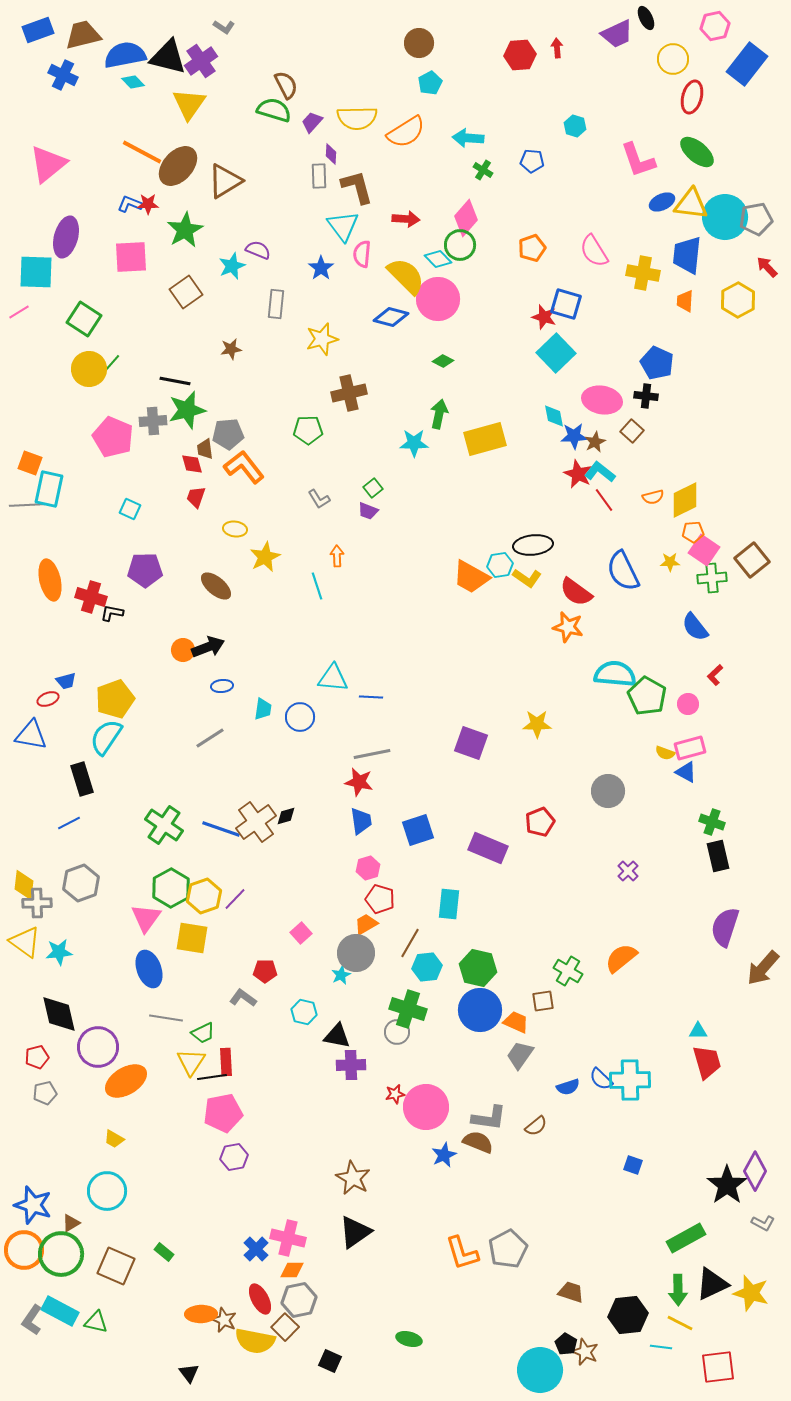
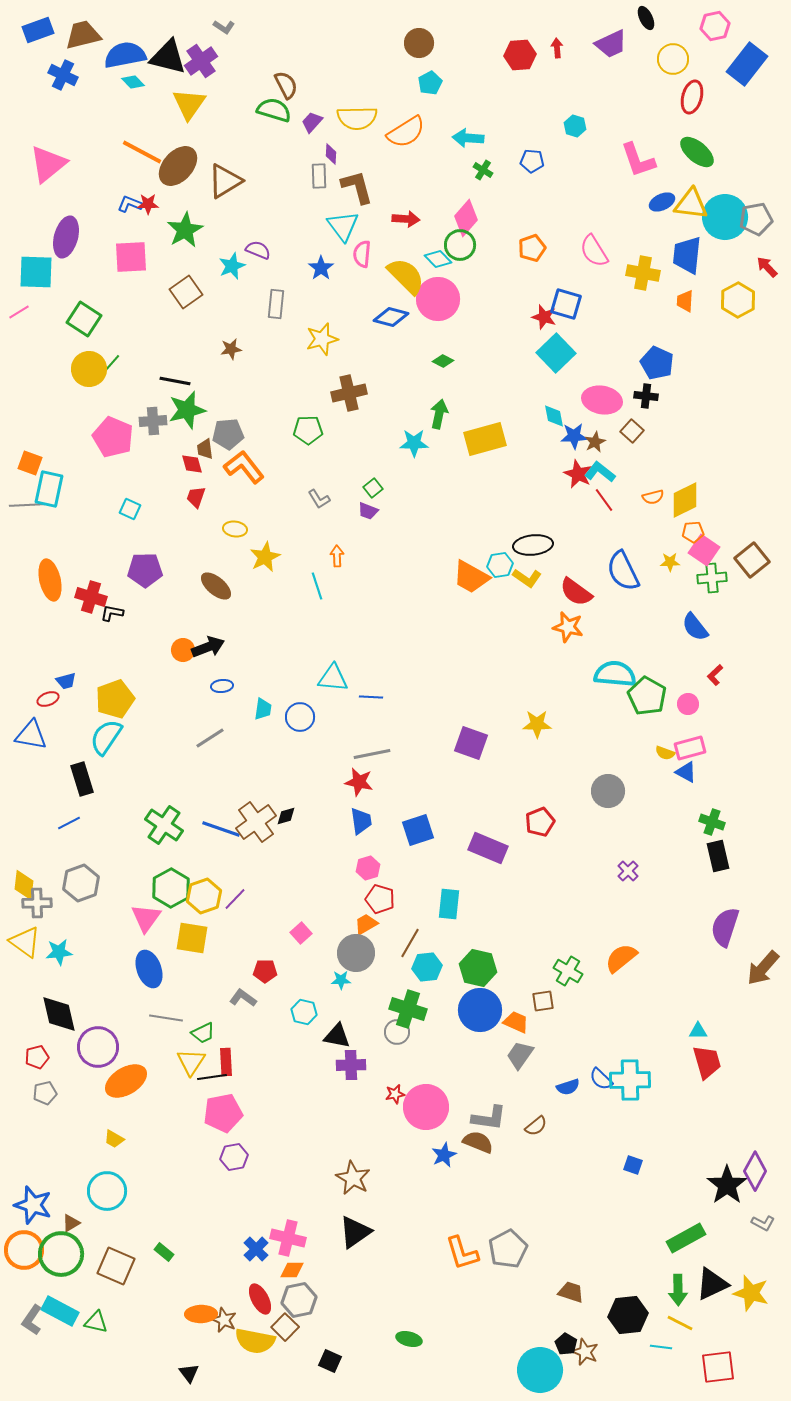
purple trapezoid at (617, 34): moved 6 px left, 10 px down
cyan star at (341, 975): moved 5 px down; rotated 24 degrees clockwise
